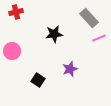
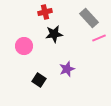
red cross: moved 29 px right
pink circle: moved 12 px right, 5 px up
purple star: moved 3 px left
black square: moved 1 px right
